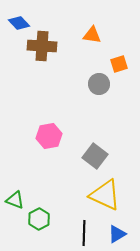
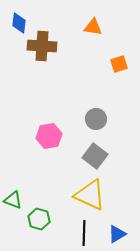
blue diamond: rotated 50 degrees clockwise
orange triangle: moved 1 px right, 8 px up
gray circle: moved 3 px left, 35 px down
yellow triangle: moved 15 px left
green triangle: moved 2 px left
green hexagon: rotated 15 degrees counterclockwise
